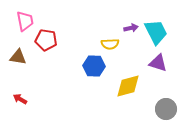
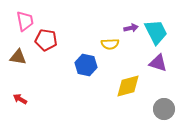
blue hexagon: moved 8 px left, 1 px up; rotated 10 degrees clockwise
gray circle: moved 2 px left
